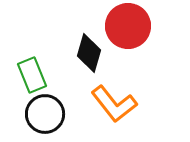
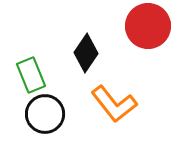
red circle: moved 20 px right
black diamond: moved 3 px left; rotated 18 degrees clockwise
green rectangle: moved 1 px left
